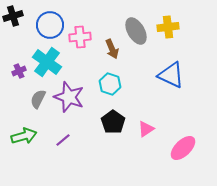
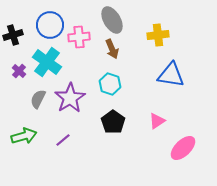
black cross: moved 19 px down
yellow cross: moved 10 px left, 8 px down
gray ellipse: moved 24 px left, 11 px up
pink cross: moved 1 px left
purple cross: rotated 24 degrees counterclockwise
blue triangle: rotated 16 degrees counterclockwise
purple star: moved 1 px right, 1 px down; rotated 20 degrees clockwise
pink triangle: moved 11 px right, 8 px up
